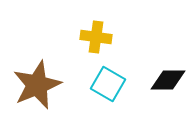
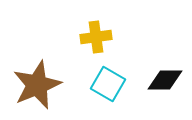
yellow cross: rotated 16 degrees counterclockwise
black diamond: moved 3 px left
